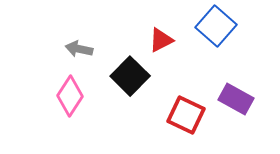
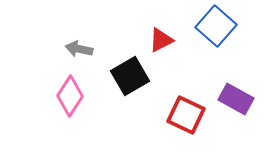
black square: rotated 15 degrees clockwise
